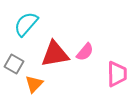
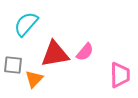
gray square: moved 1 px left, 1 px down; rotated 24 degrees counterclockwise
pink trapezoid: moved 3 px right, 1 px down
orange triangle: moved 5 px up
